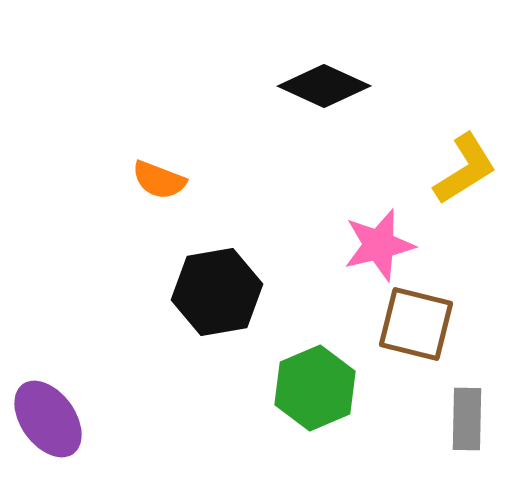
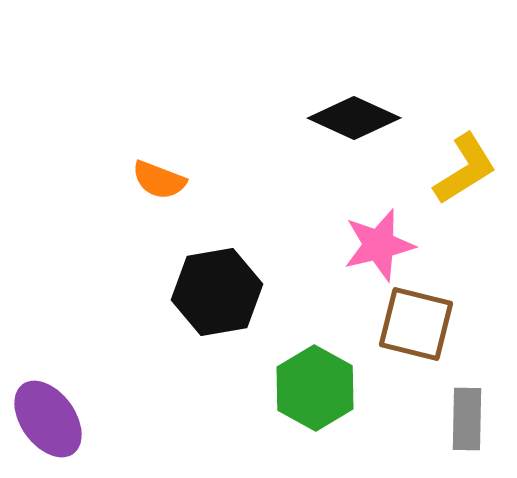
black diamond: moved 30 px right, 32 px down
green hexagon: rotated 8 degrees counterclockwise
